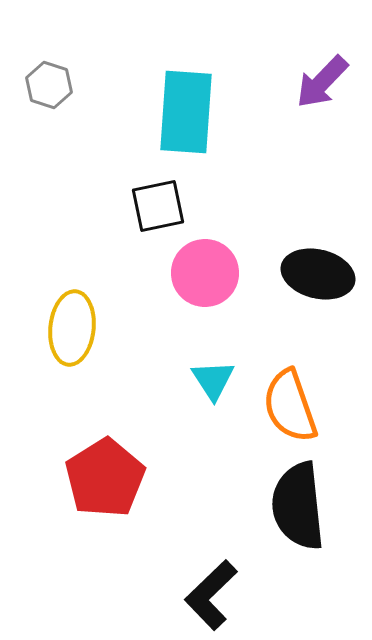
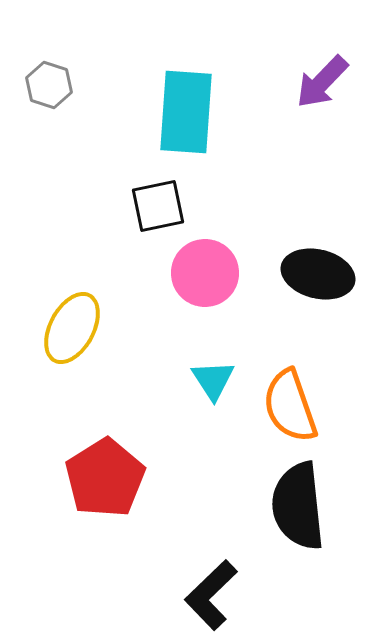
yellow ellipse: rotated 22 degrees clockwise
